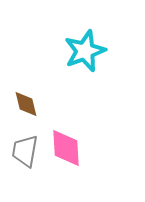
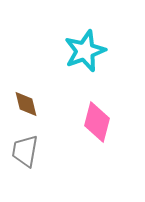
pink diamond: moved 31 px right, 26 px up; rotated 18 degrees clockwise
